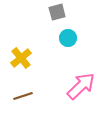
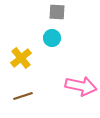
gray square: rotated 18 degrees clockwise
cyan circle: moved 16 px left
pink arrow: rotated 56 degrees clockwise
